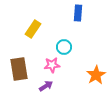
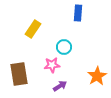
brown rectangle: moved 5 px down
orange star: moved 1 px right, 1 px down
purple arrow: moved 14 px right
